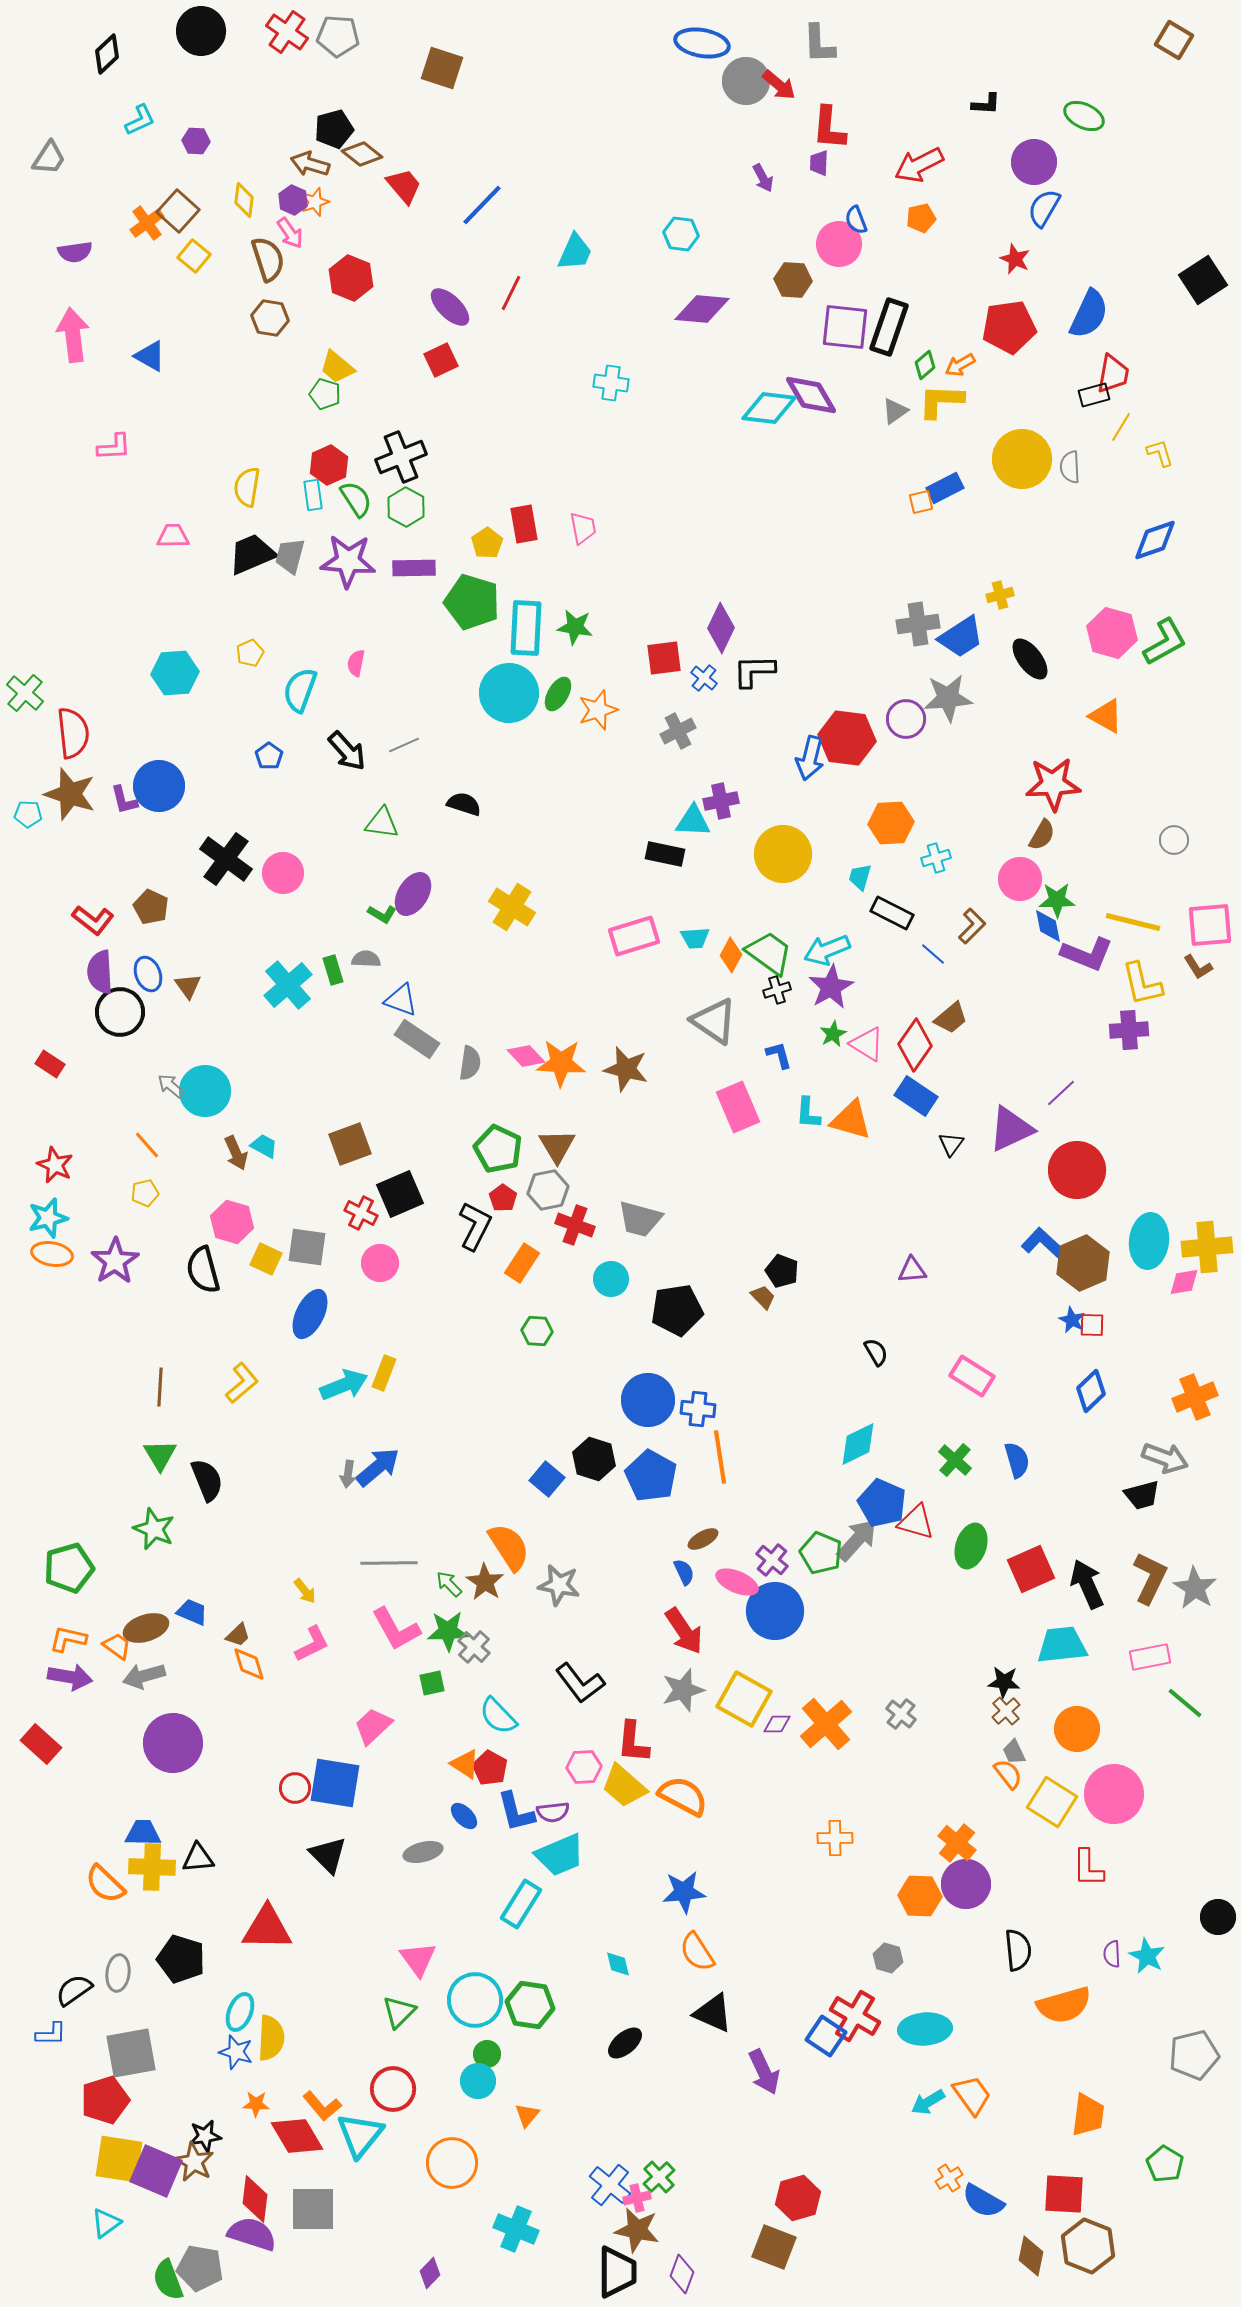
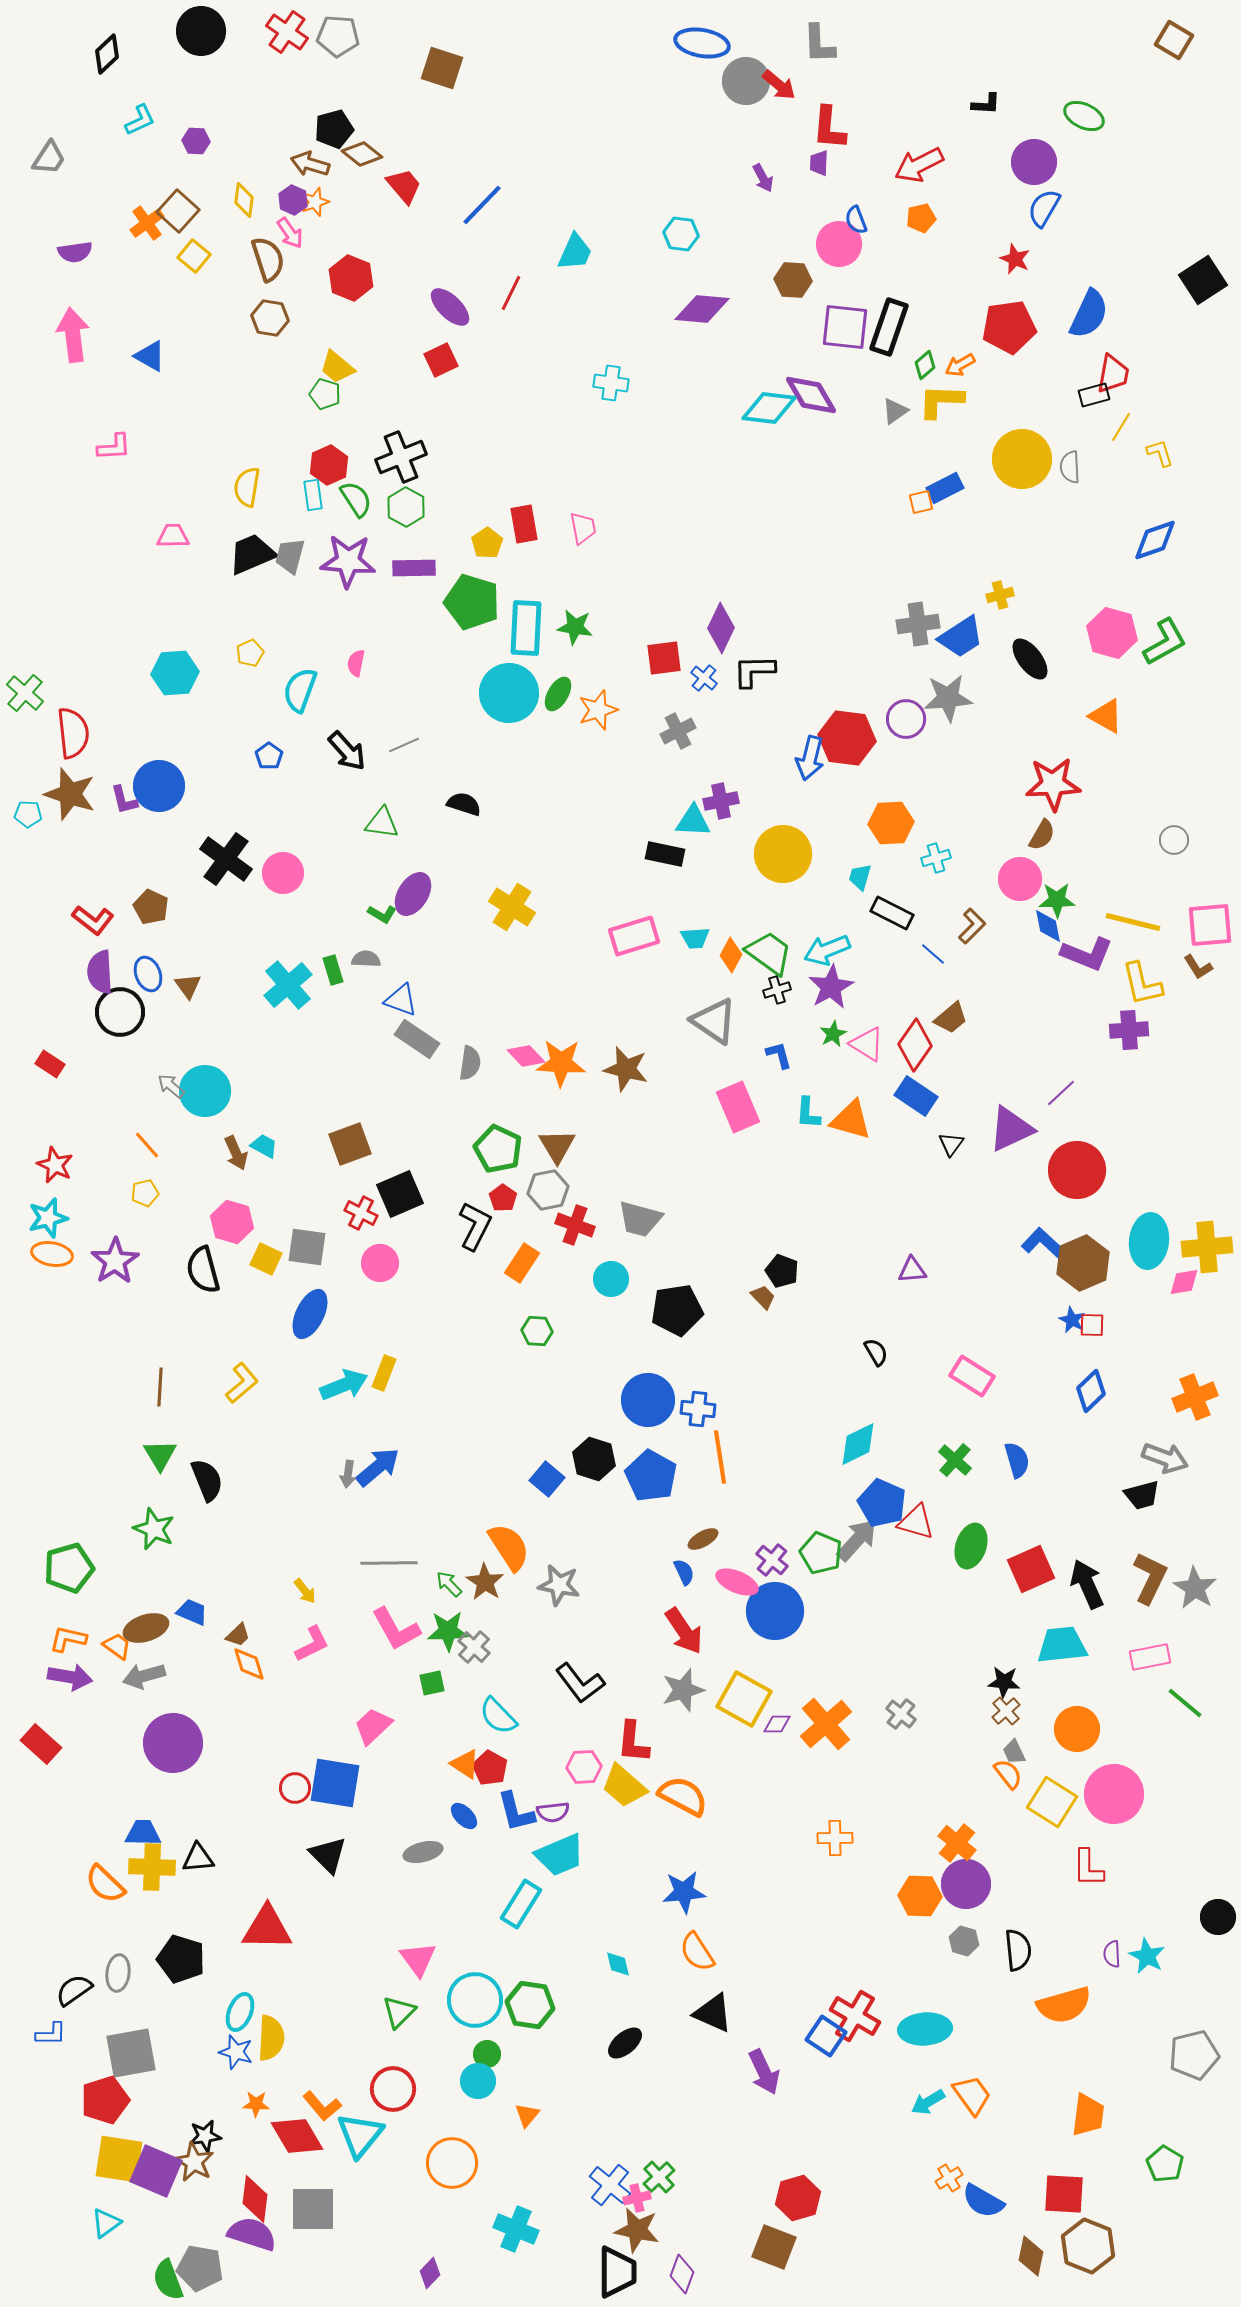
gray hexagon at (888, 1958): moved 76 px right, 17 px up
